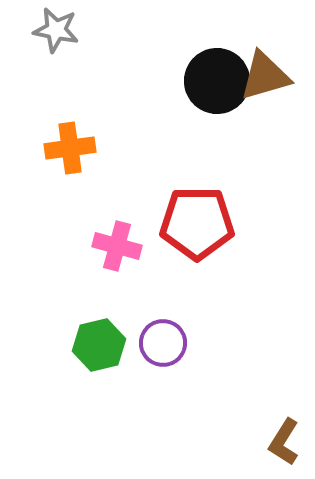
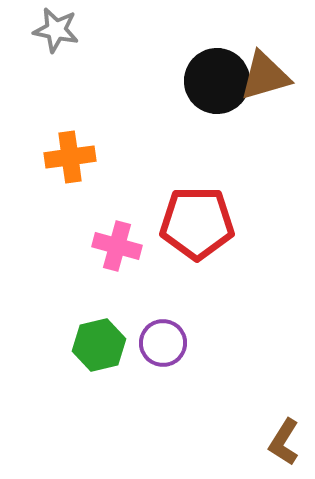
orange cross: moved 9 px down
